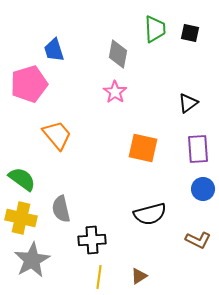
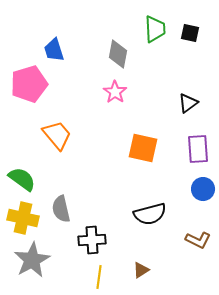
yellow cross: moved 2 px right
brown triangle: moved 2 px right, 6 px up
